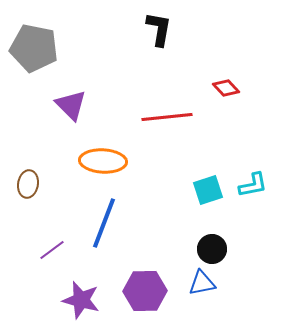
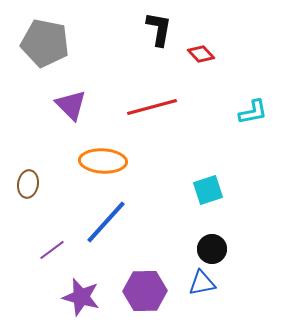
gray pentagon: moved 11 px right, 5 px up
red diamond: moved 25 px left, 34 px up
red line: moved 15 px left, 10 px up; rotated 9 degrees counterclockwise
cyan L-shape: moved 73 px up
blue line: moved 2 px right, 1 px up; rotated 21 degrees clockwise
purple star: moved 3 px up
